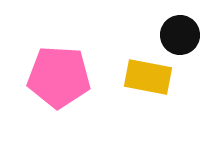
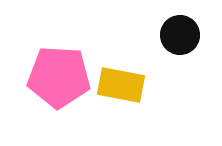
yellow rectangle: moved 27 px left, 8 px down
